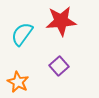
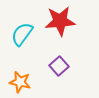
red star: moved 1 px left
orange star: moved 2 px right; rotated 15 degrees counterclockwise
